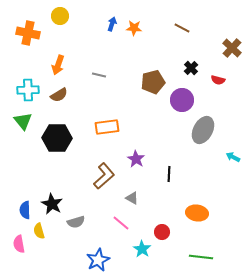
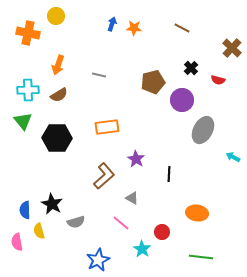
yellow circle: moved 4 px left
pink semicircle: moved 2 px left, 2 px up
